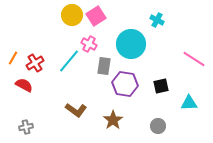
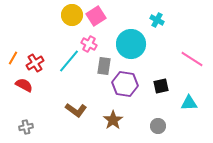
pink line: moved 2 px left
